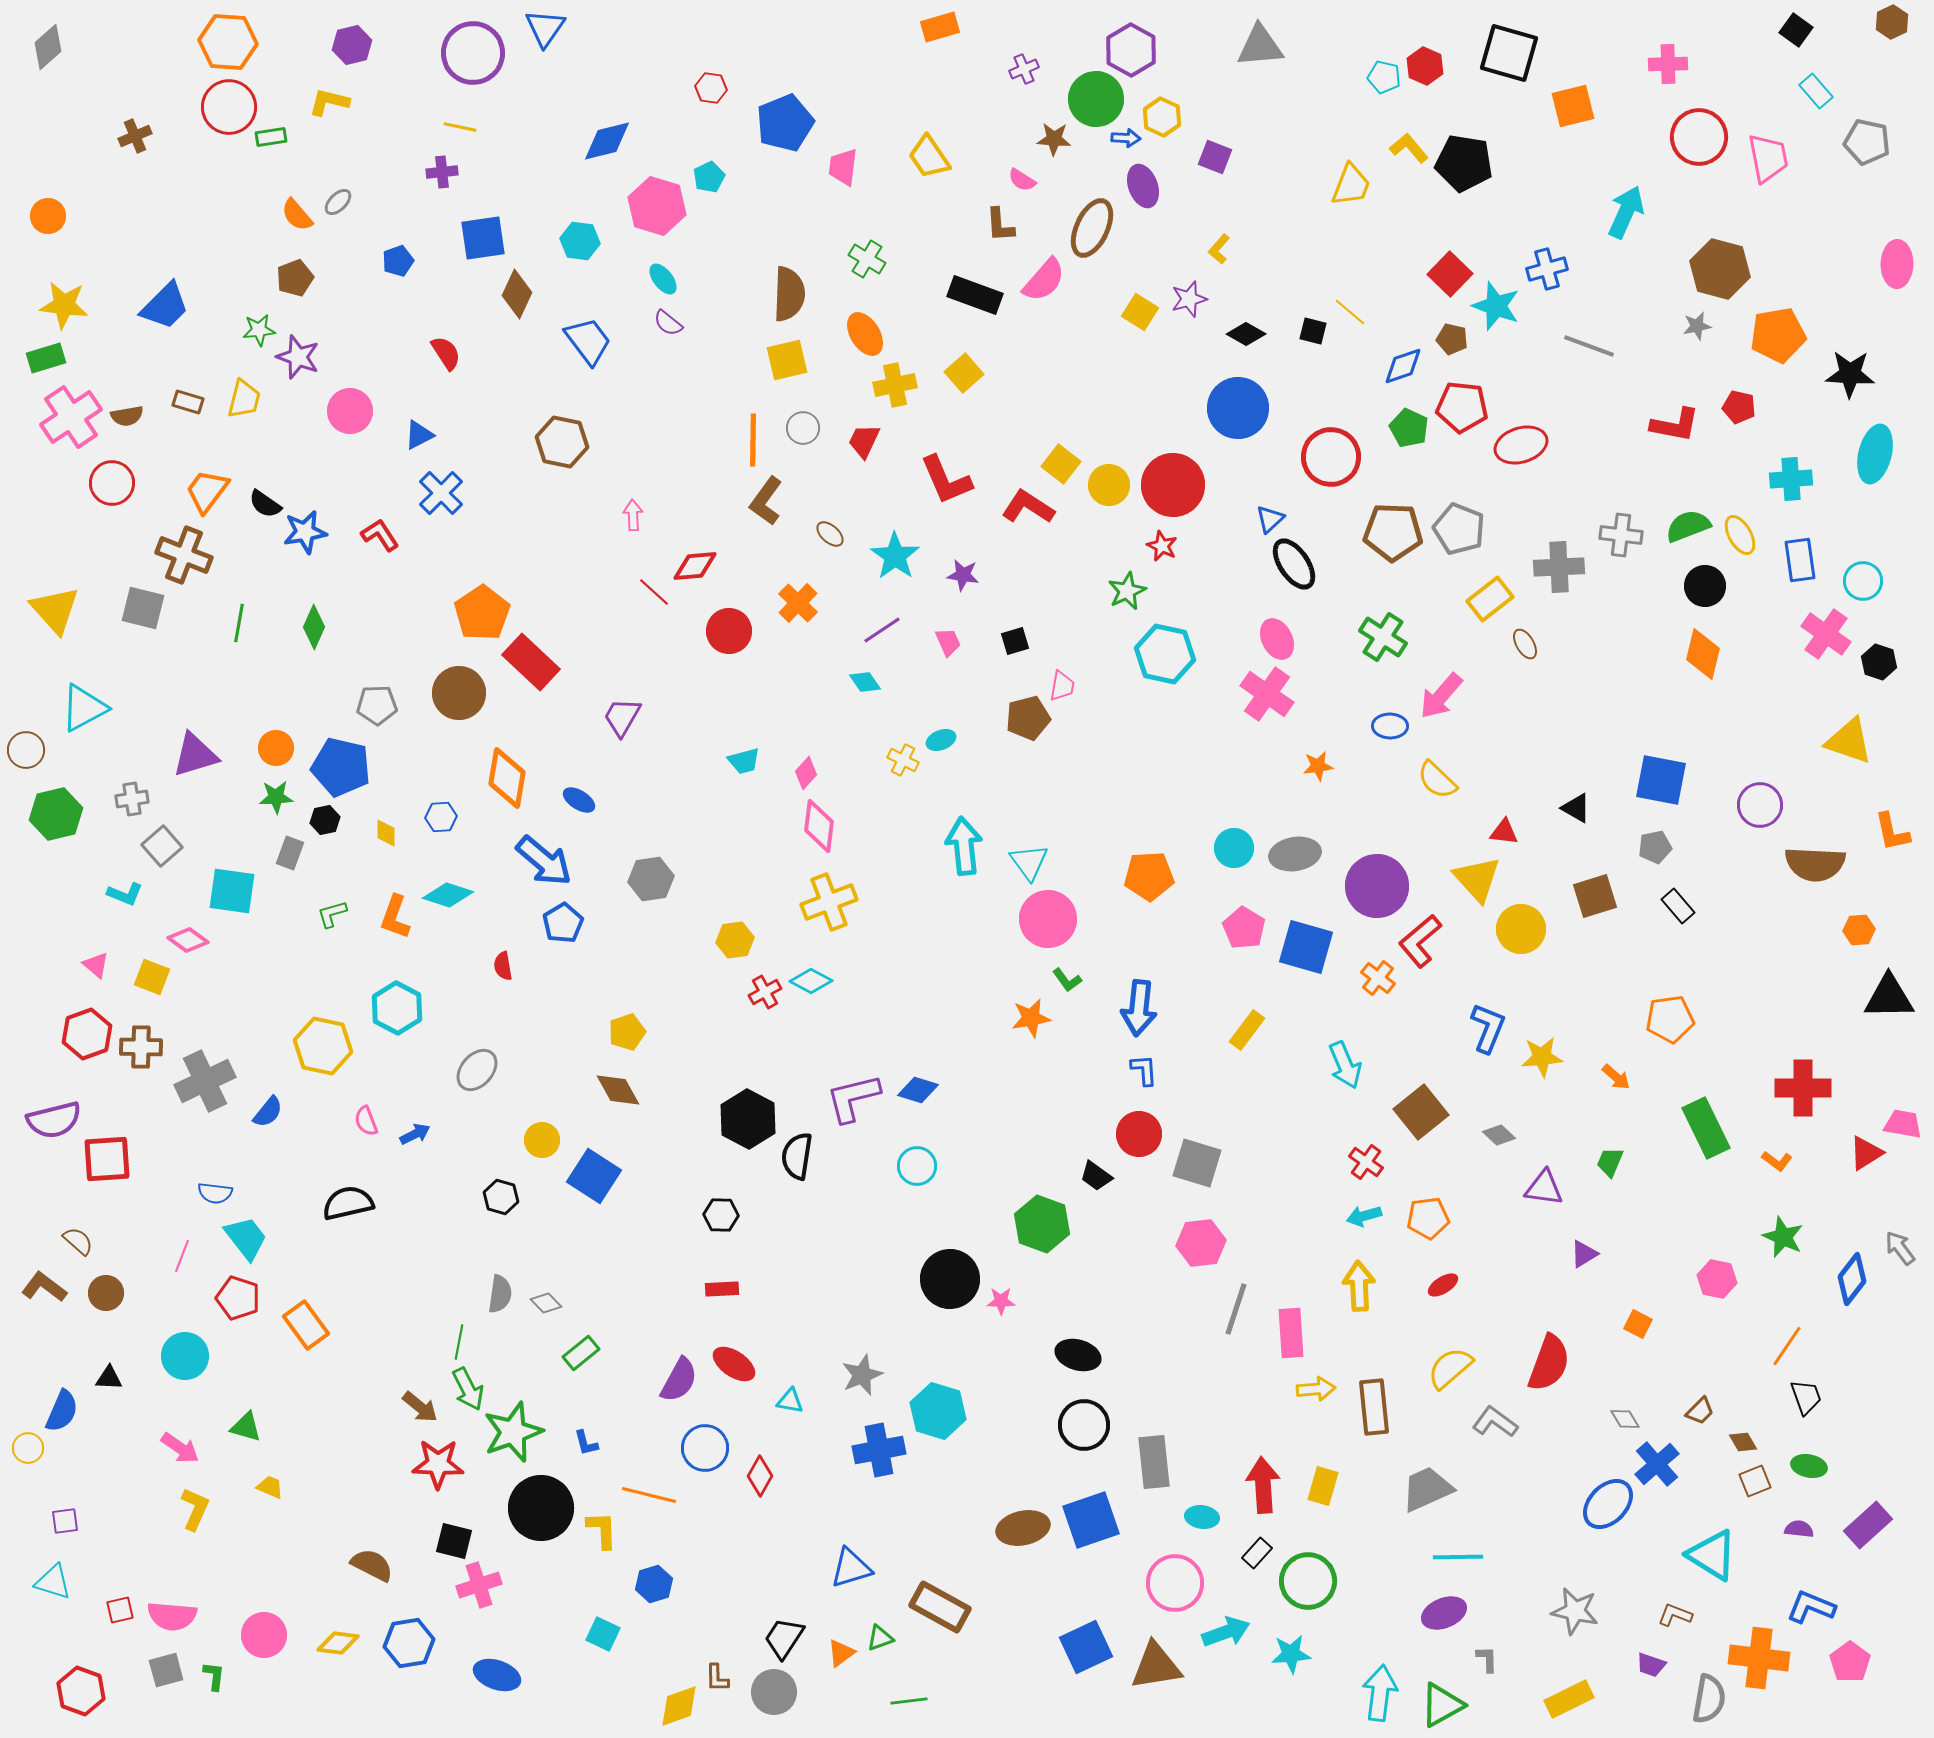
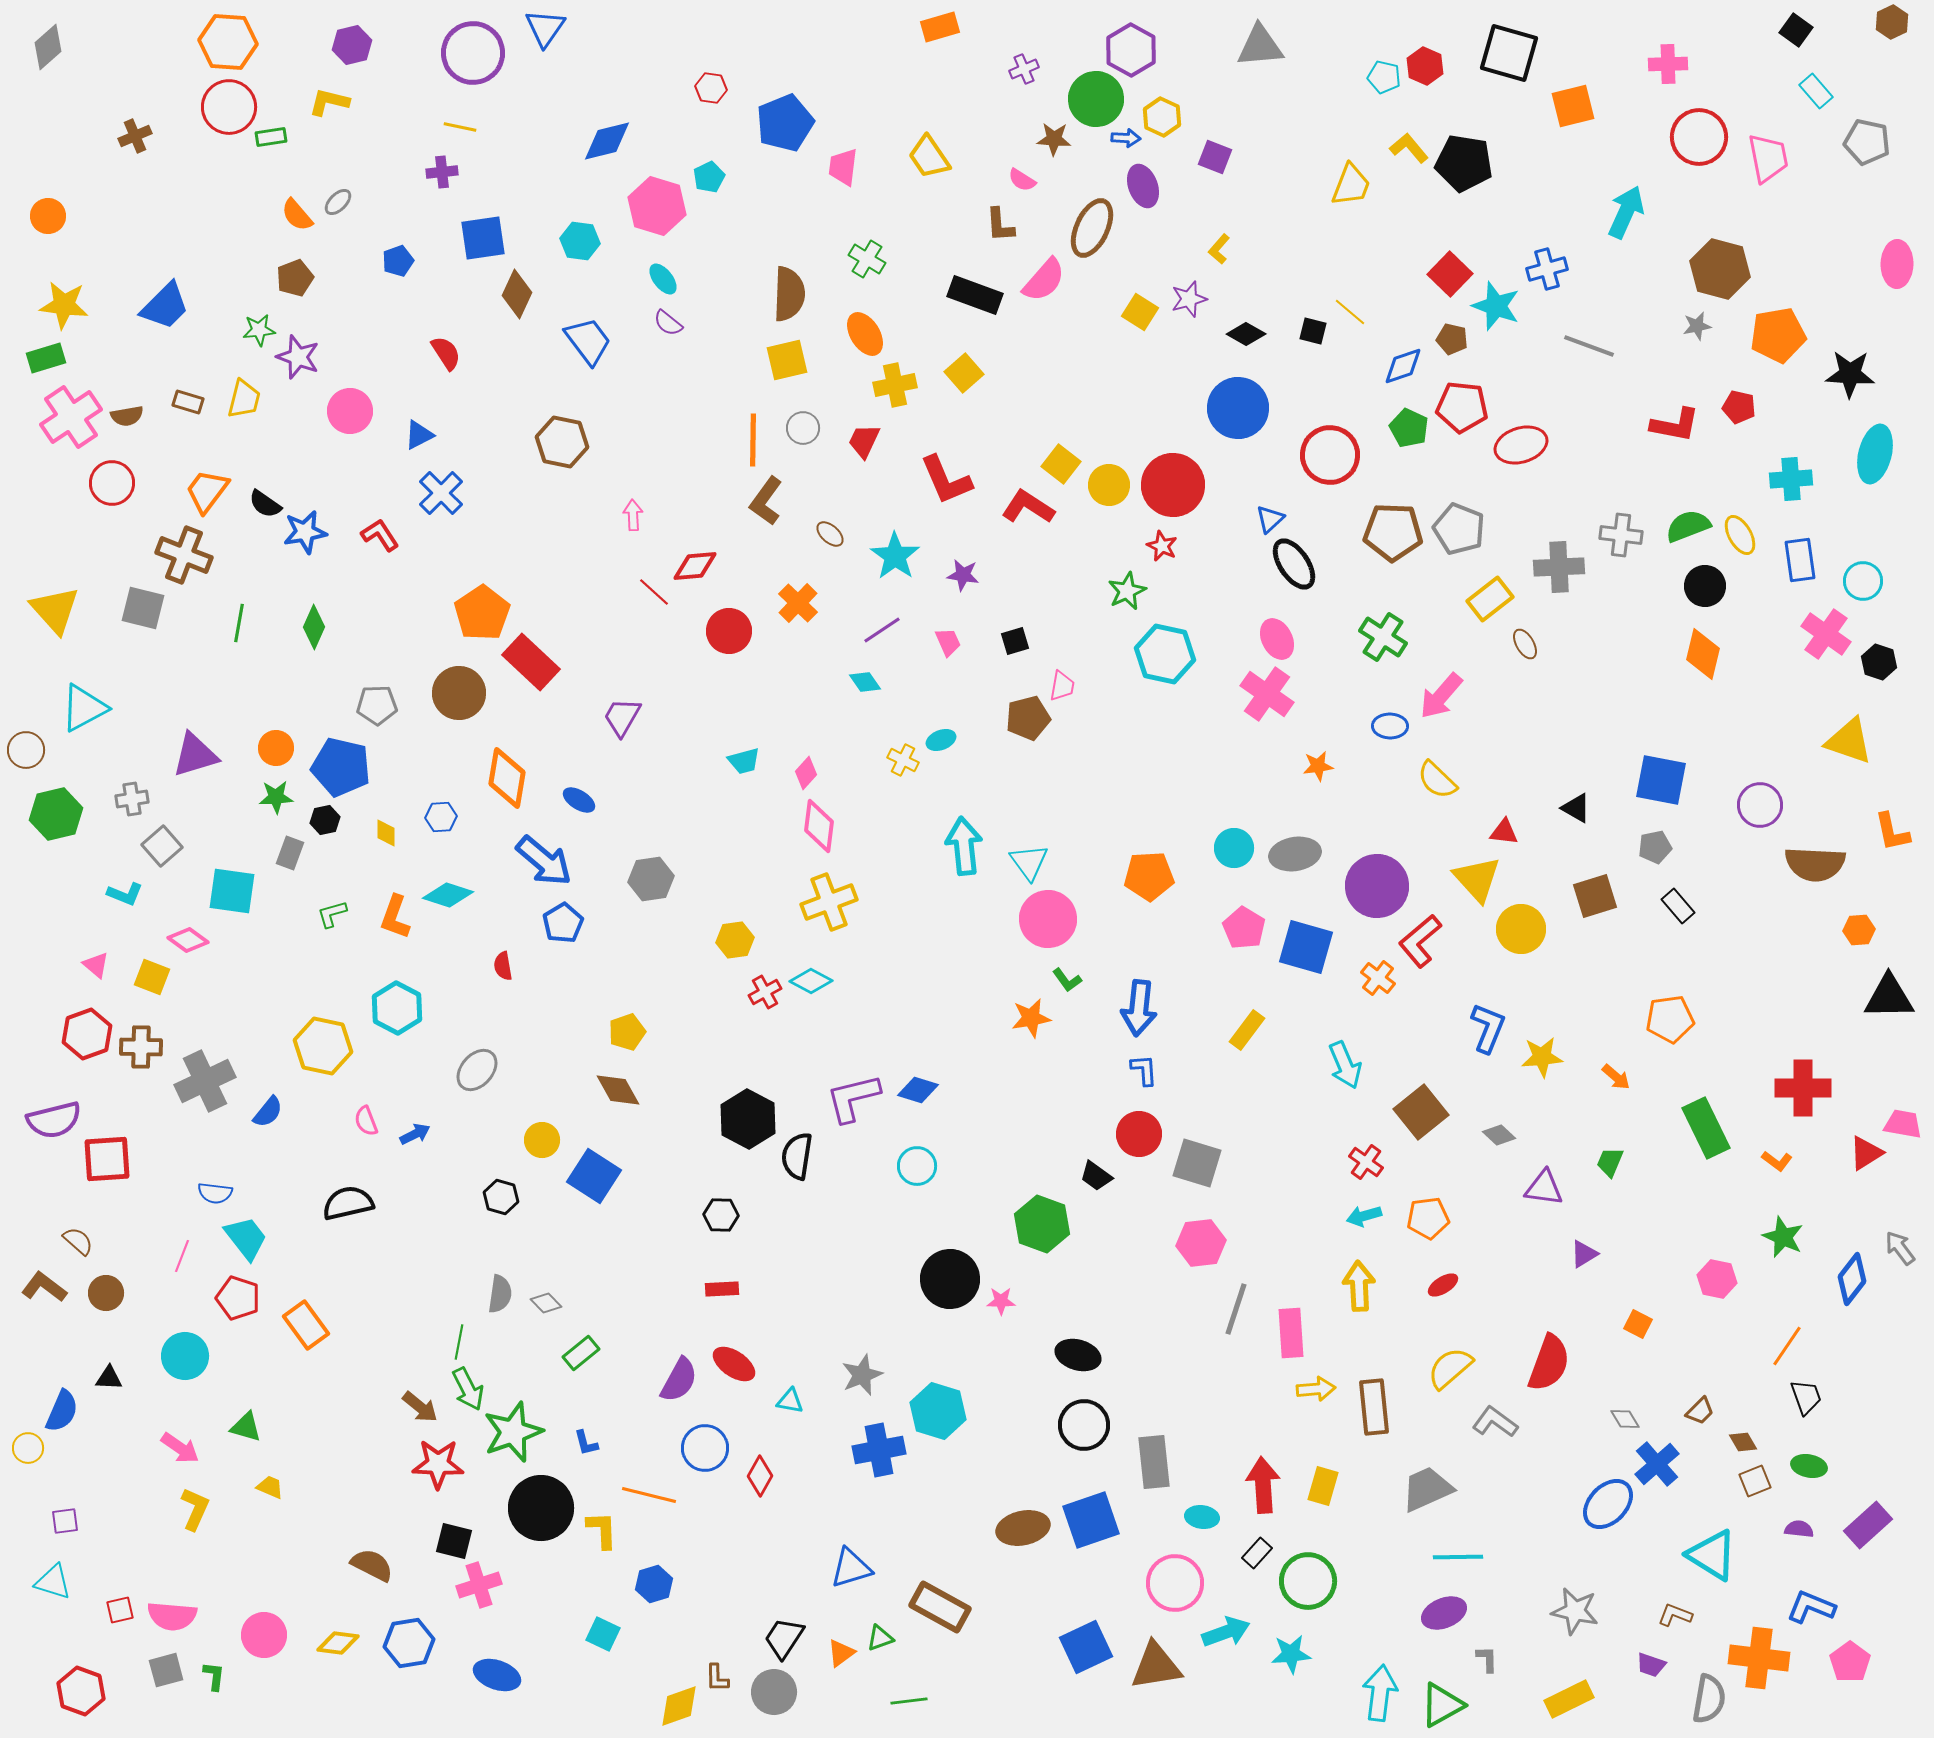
red circle at (1331, 457): moved 1 px left, 2 px up
